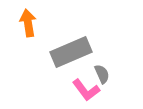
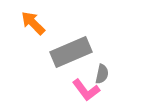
orange arrow: moved 5 px right; rotated 36 degrees counterclockwise
gray semicircle: rotated 36 degrees clockwise
